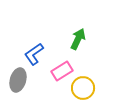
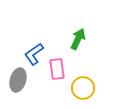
pink rectangle: moved 5 px left, 2 px up; rotated 65 degrees counterclockwise
